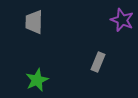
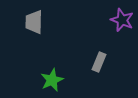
gray rectangle: moved 1 px right
green star: moved 15 px right
